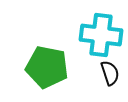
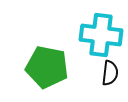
black semicircle: rotated 25 degrees clockwise
